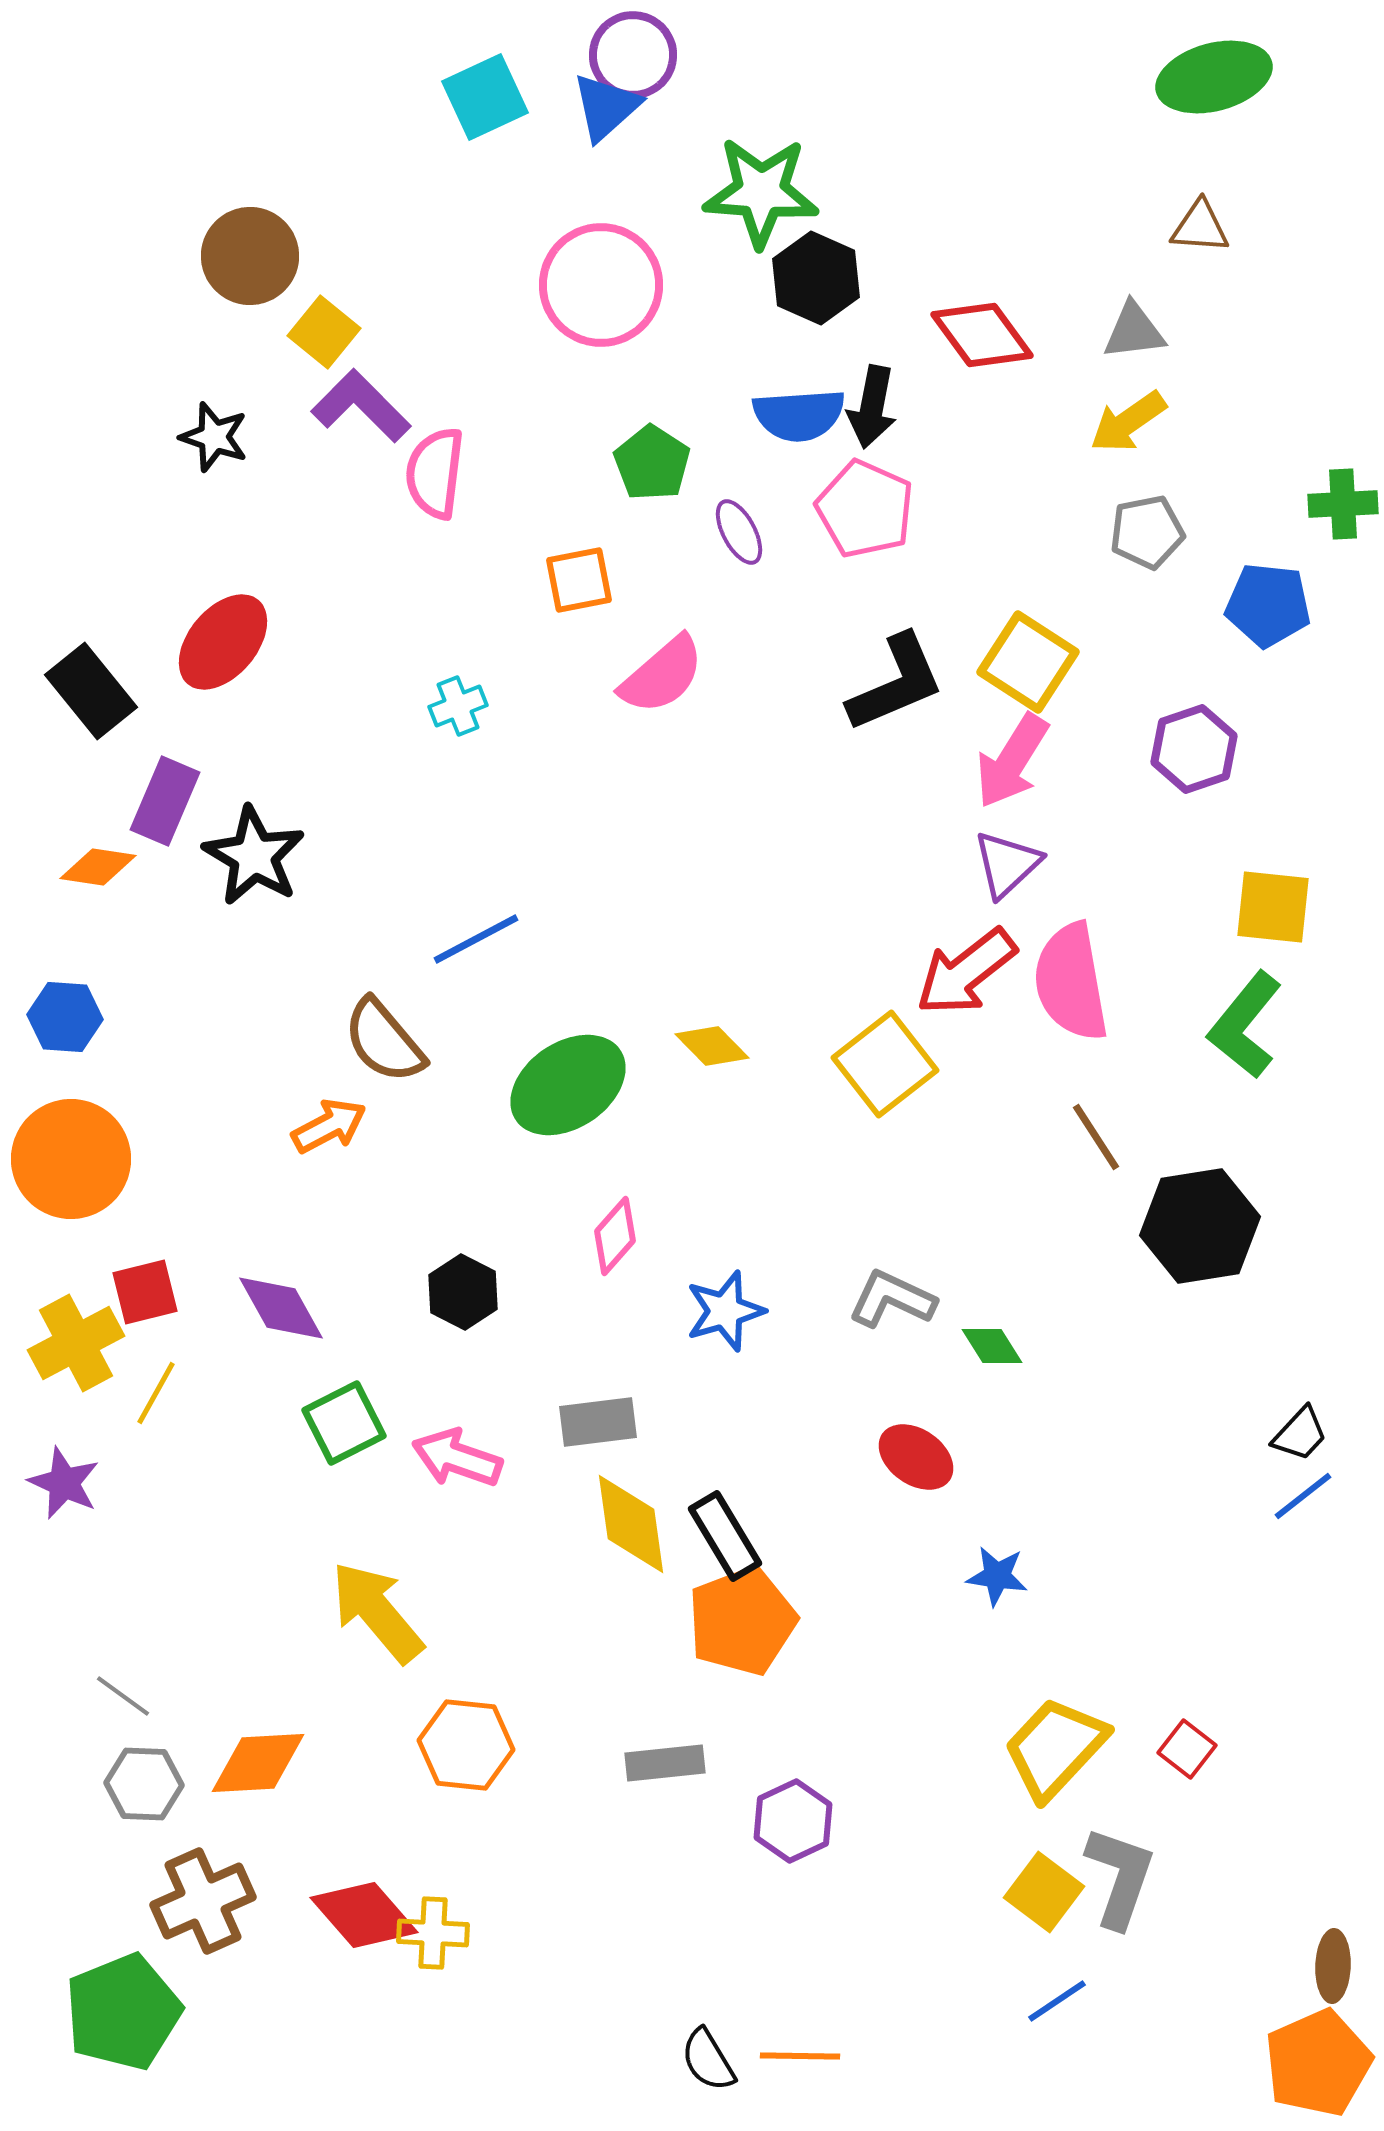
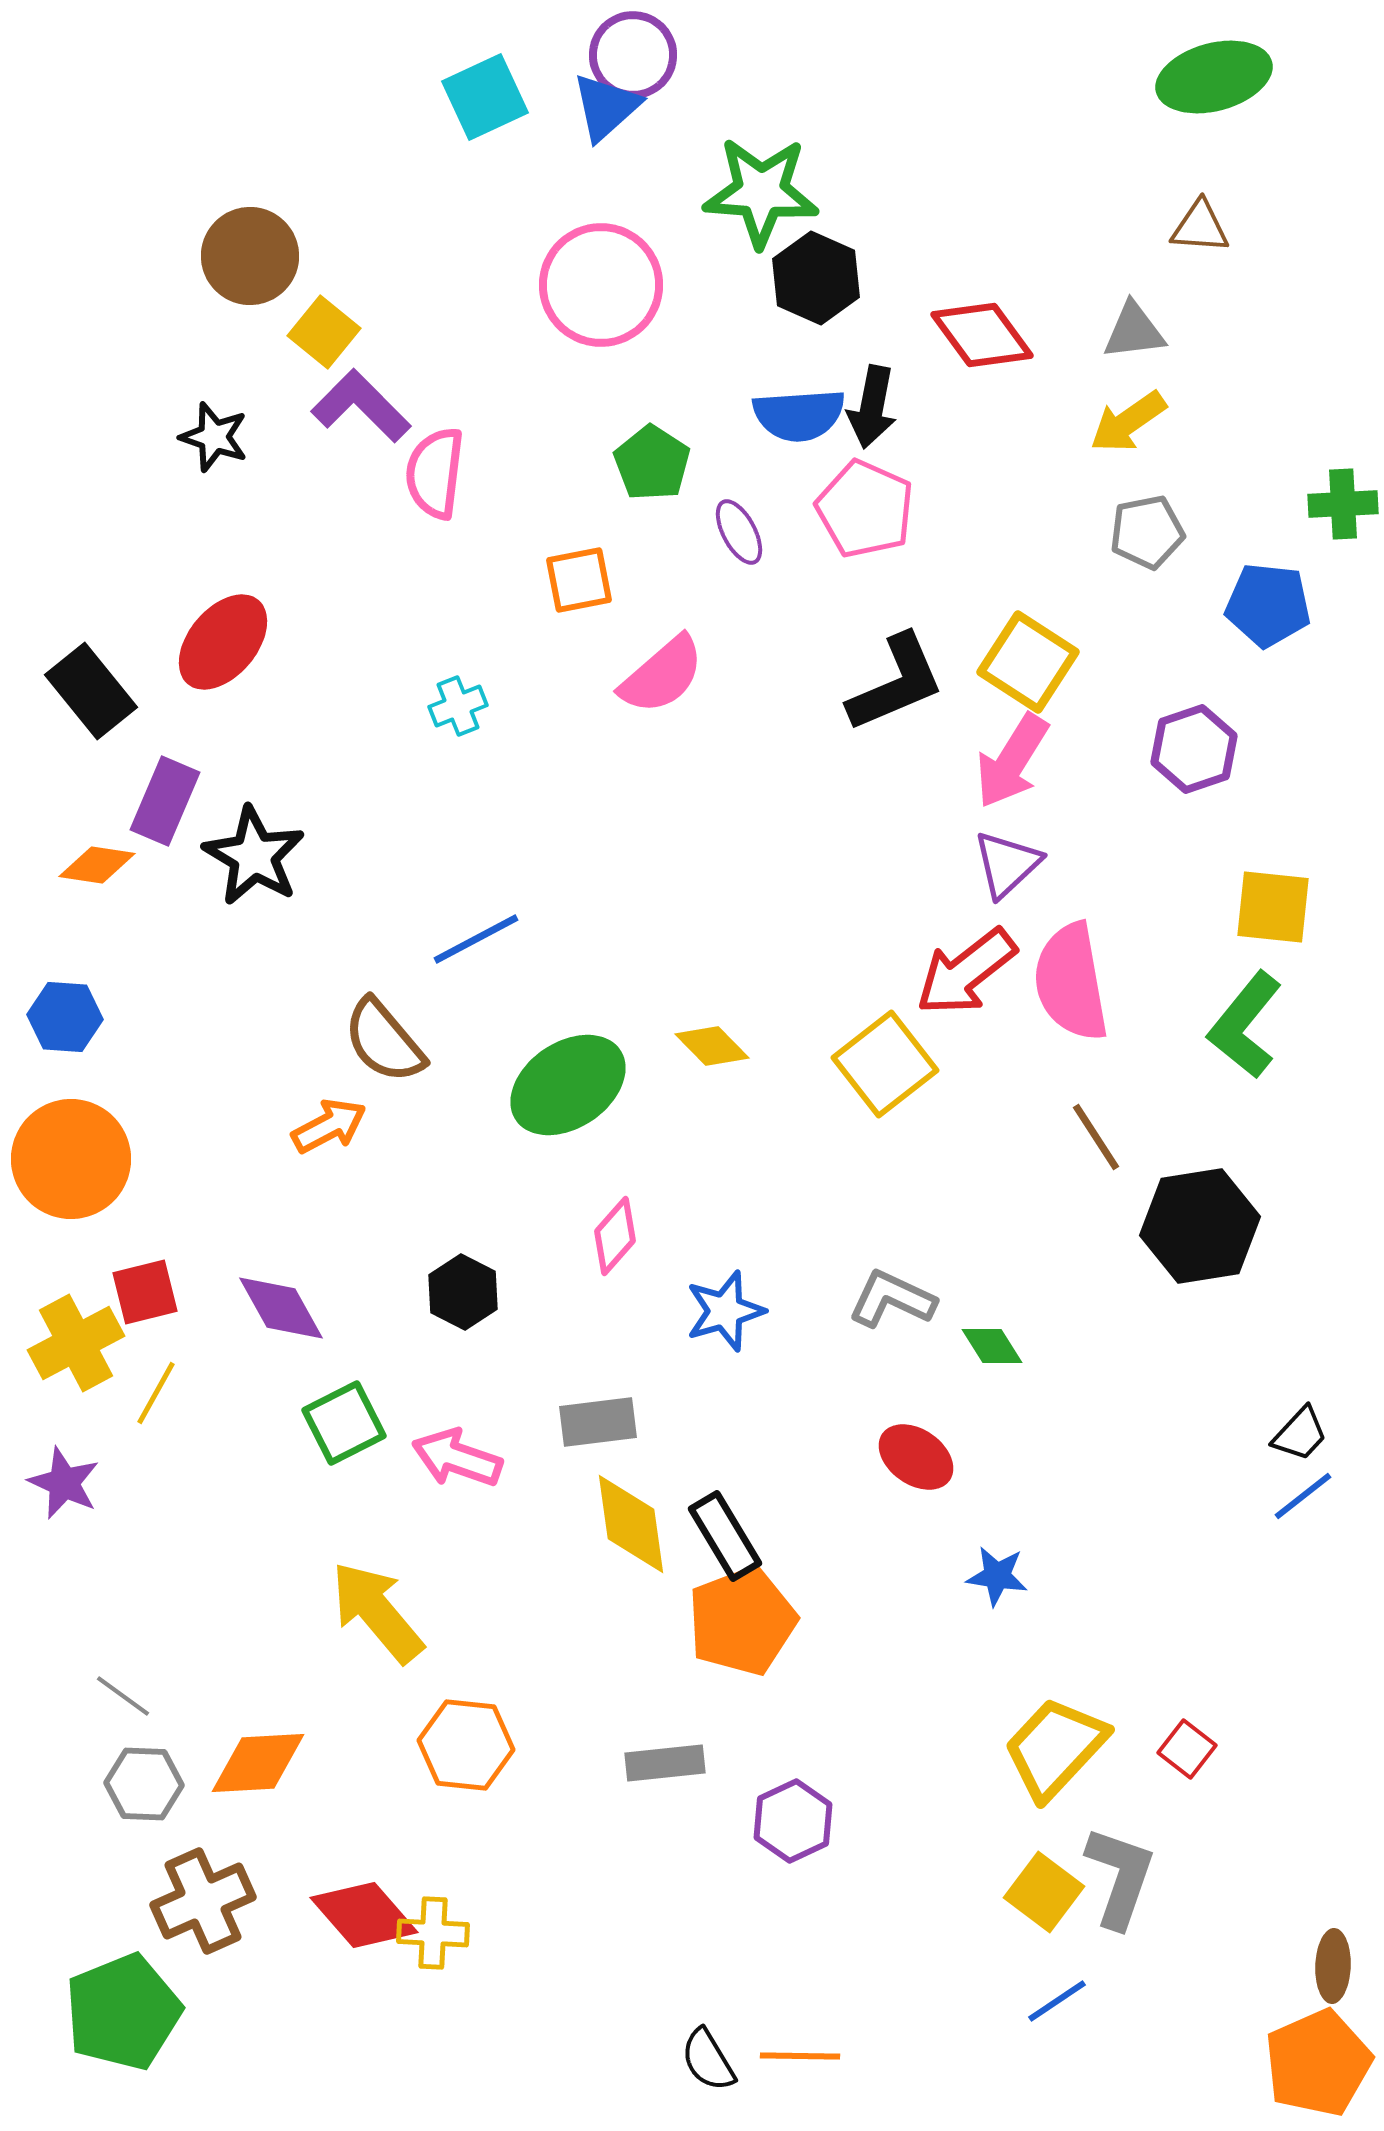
orange diamond at (98, 867): moved 1 px left, 2 px up
